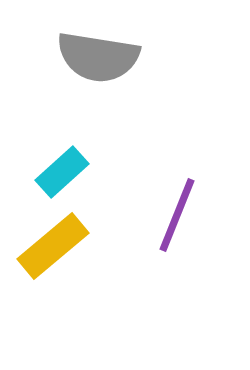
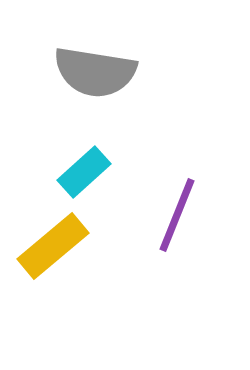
gray semicircle: moved 3 px left, 15 px down
cyan rectangle: moved 22 px right
